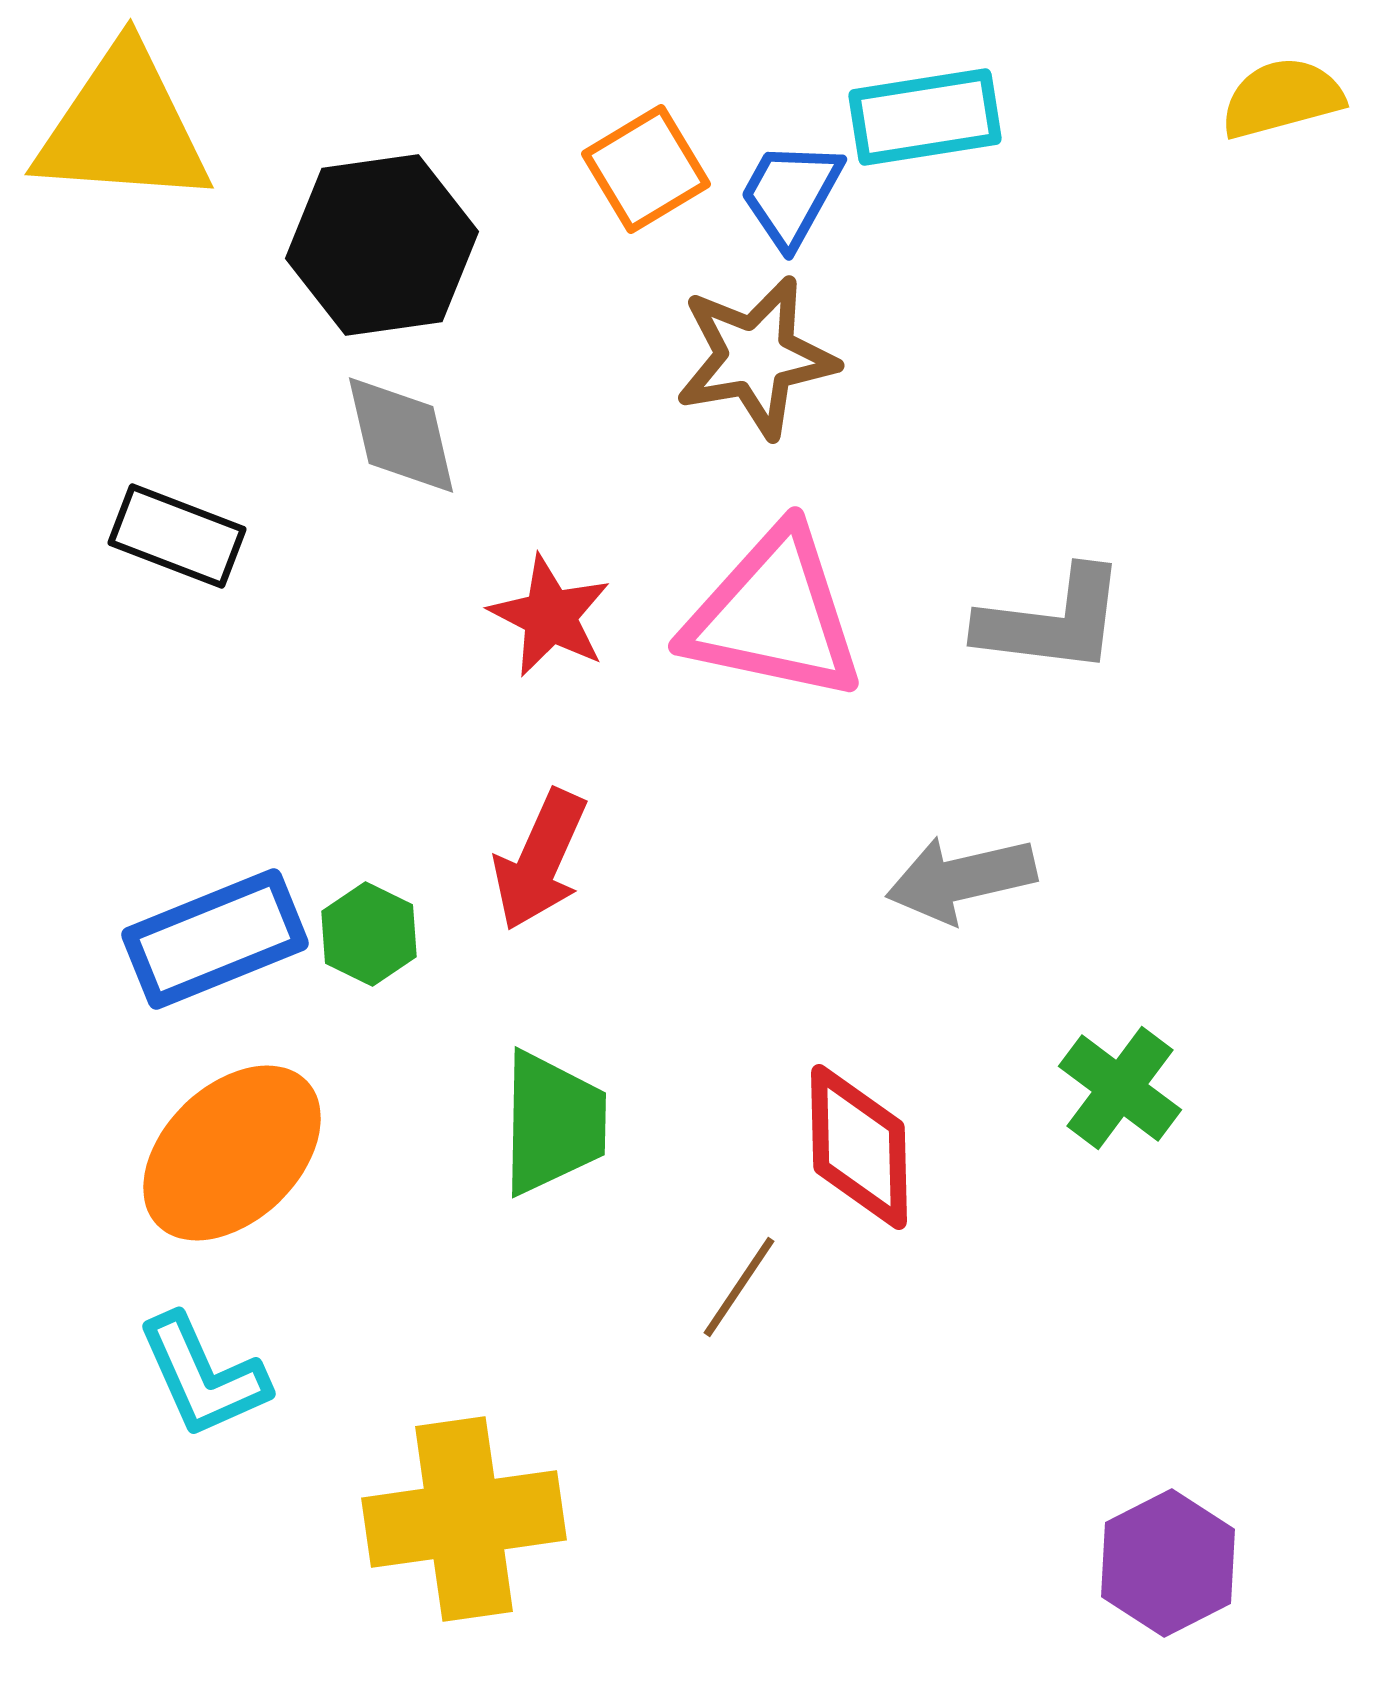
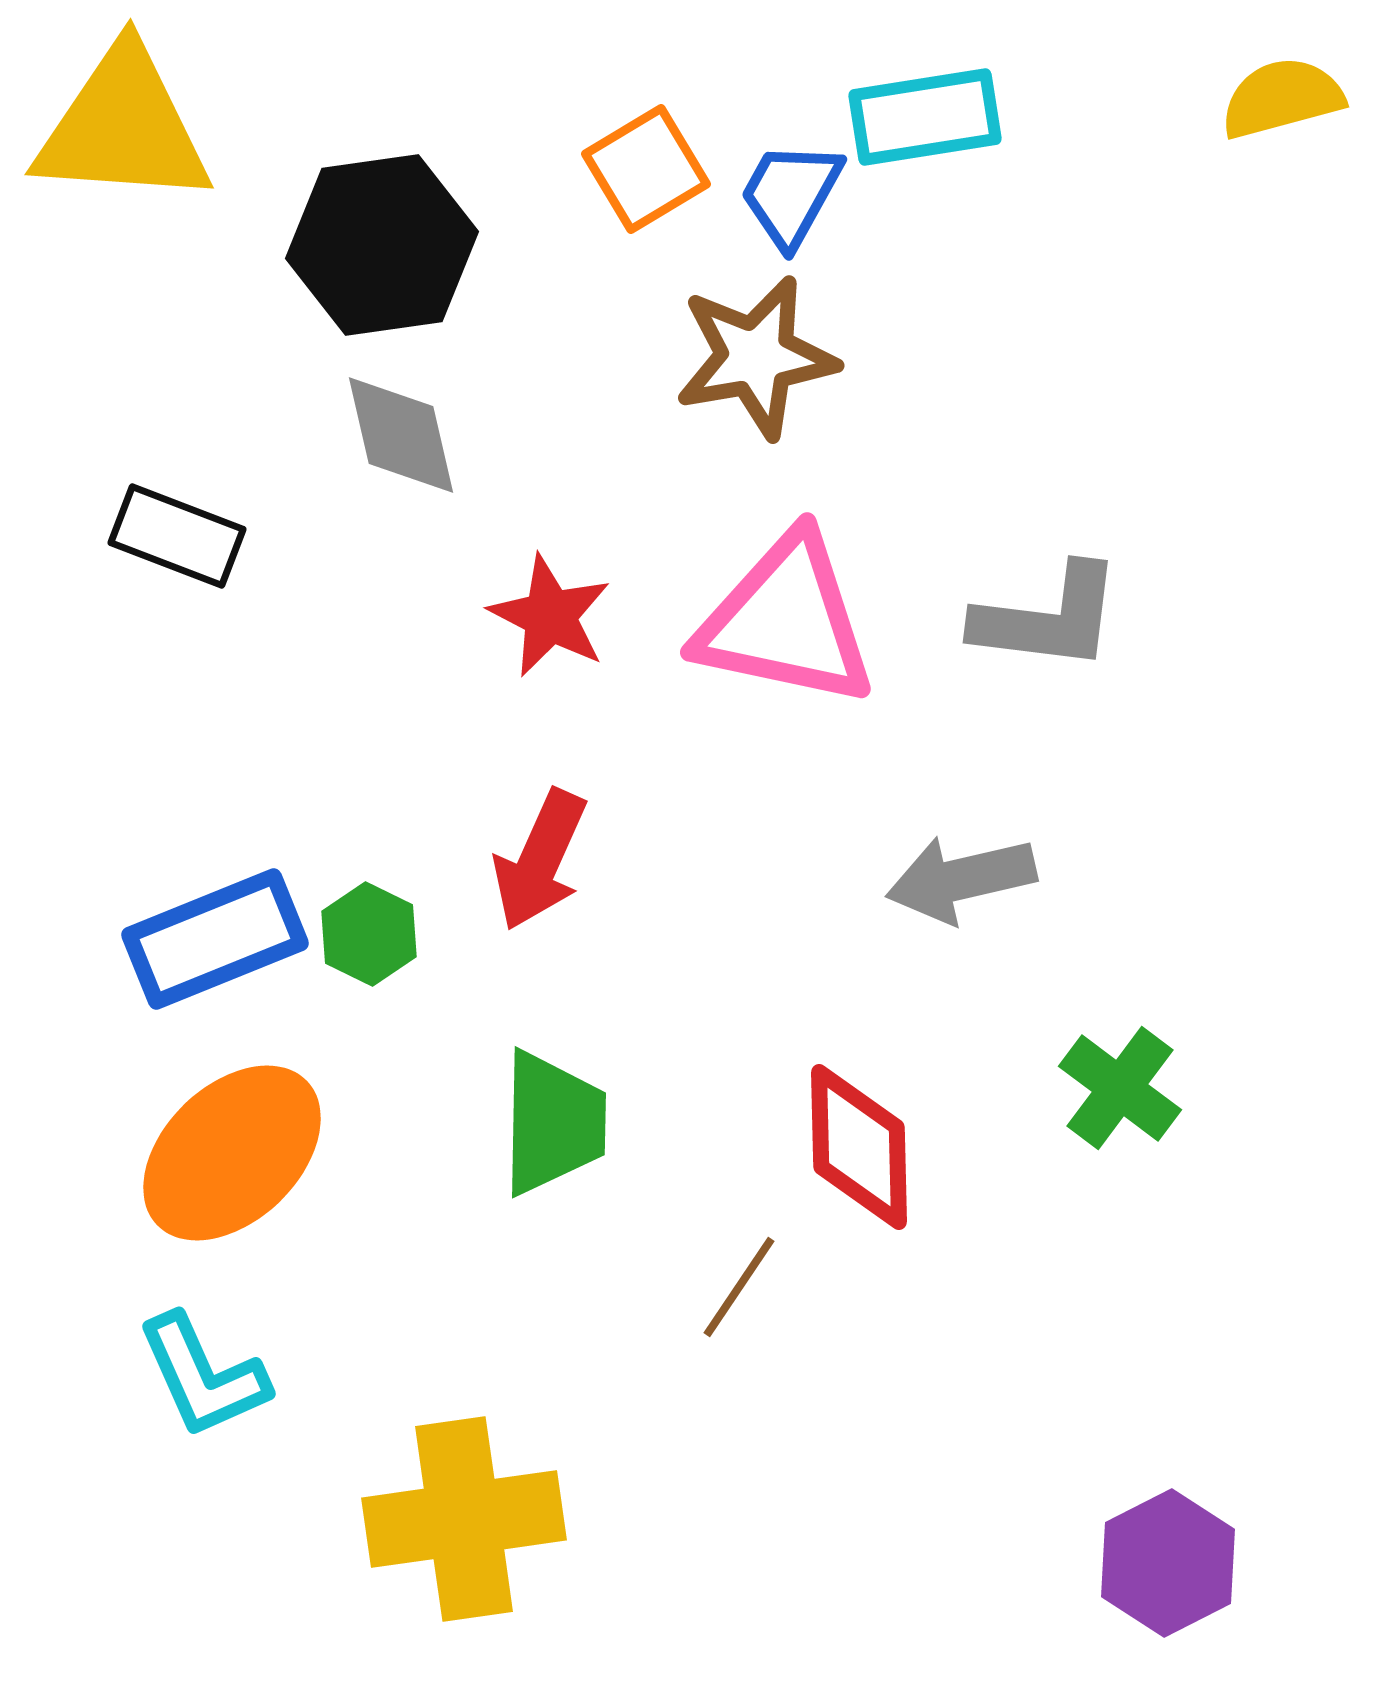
pink triangle: moved 12 px right, 6 px down
gray L-shape: moved 4 px left, 3 px up
